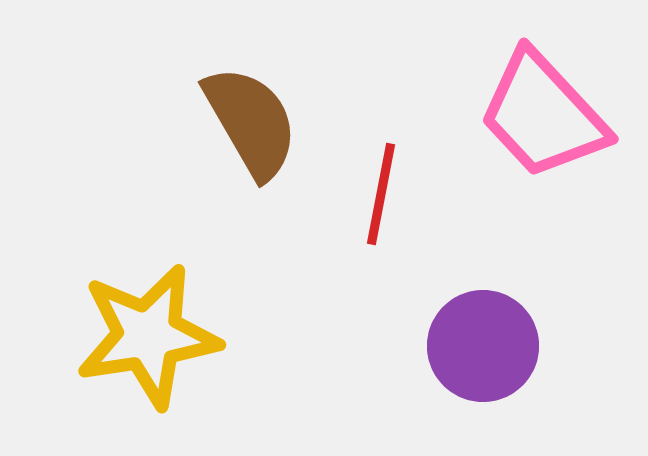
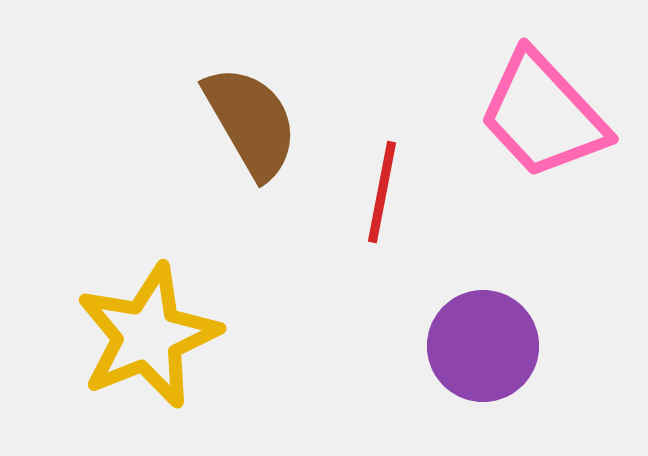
red line: moved 1 px right, 2 px up
yellow star: rotated 13 degrees counterclockwise
